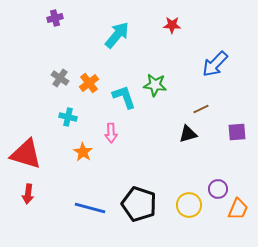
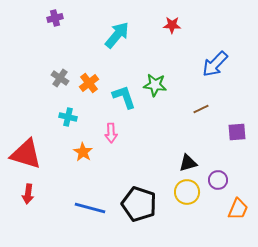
black triangle: moved 29 px down
purple circle: moved 9 px up
yellow circle: moved 2 px left, 13 px up
